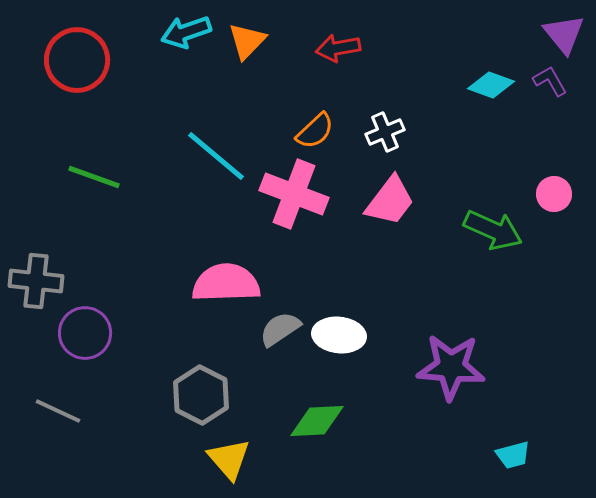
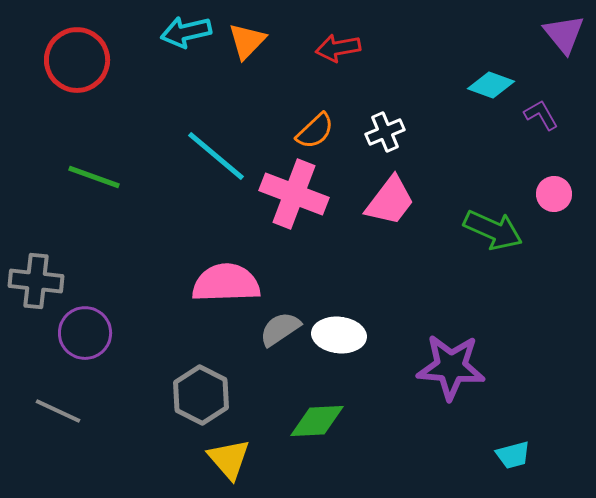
cyan arrow: rotated 6 degrees clockwise
purple L-shape: moved 9 px left, 34 px down
